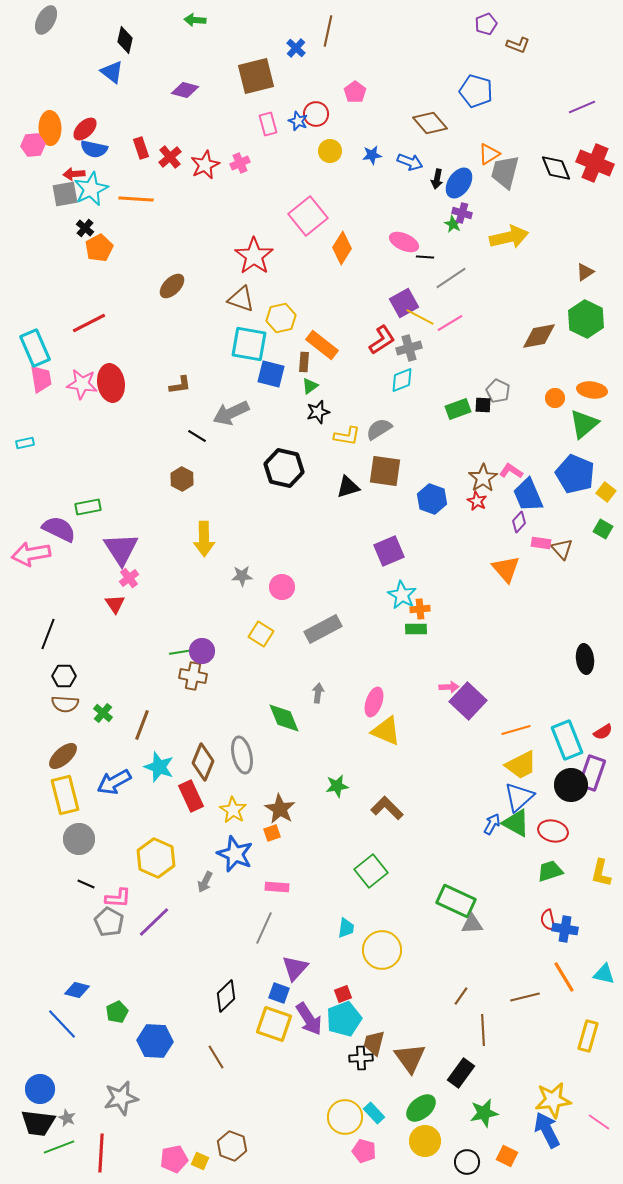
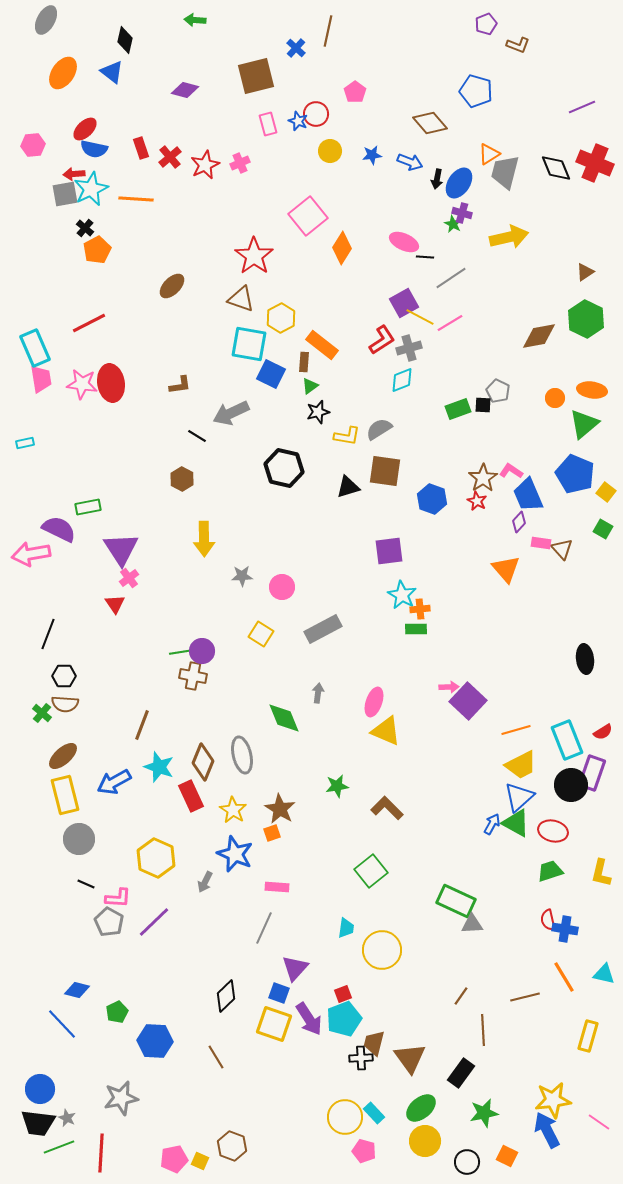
orange ellipse at (50, 128): moved 13 px right, 55 px up; rotated 36 degrees clockwise
orange pentagon at (99, 248): moved 2 px left, 2 px down
yellow hexagon at (281, 318): rotated 16 degrees counterclockwise
blue square at (271, 374): rotated 12 degrees clockwise
purple square at (389, 551): rotated 16 degrees clockwise
green cross at (103, 713): moved 61 px left
